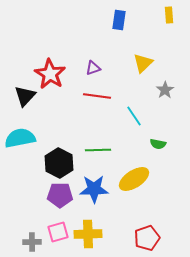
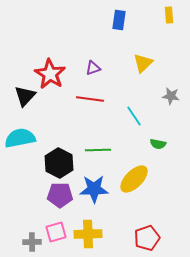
gray star: moved 6 px right, 6 px down; rotated 30 degrees counterclockwise
red line: moved 7 px left, 3 px down
yellow ellipse: rotated 12 degrees counterclockwise
pink square: moved 2 px left
